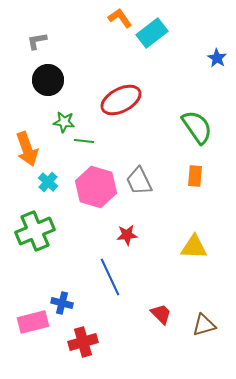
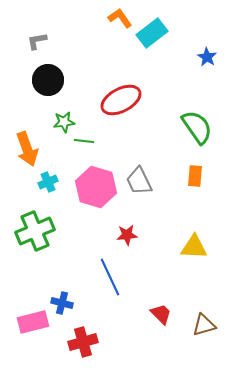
blue star: moved 10 px left, 1 px up
green star: rotated 15 degrees counterclockwise
cyan cross: rotated 24 degrees clockwise
